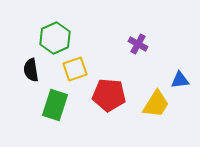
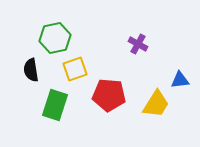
green hexagon: rotated 12 degrees clockwise
